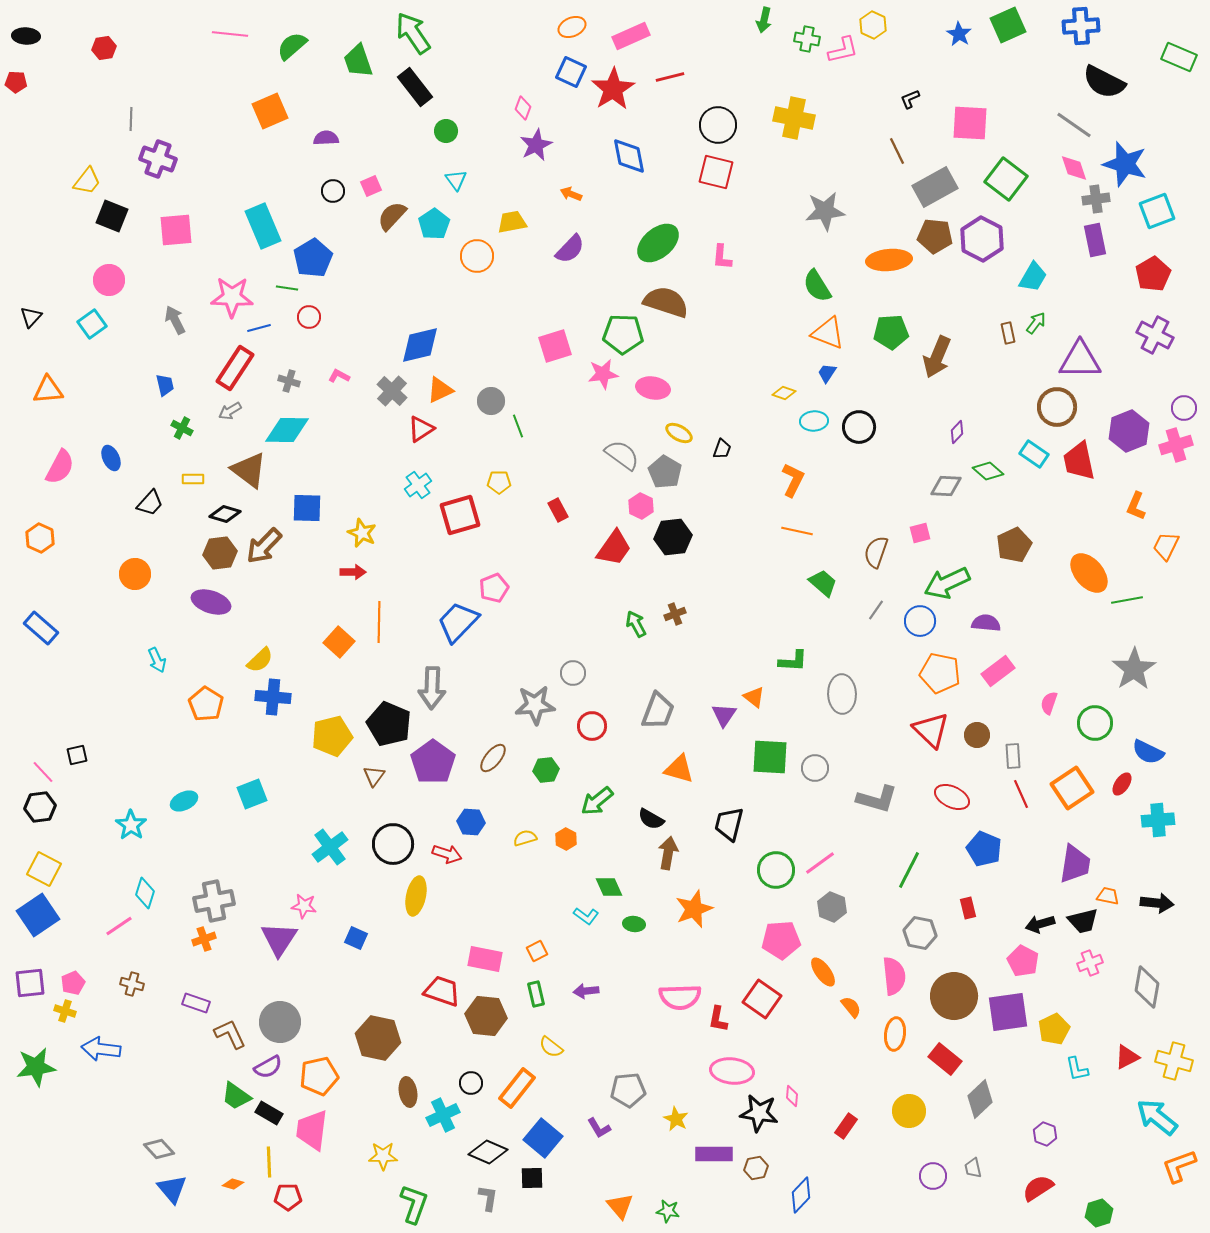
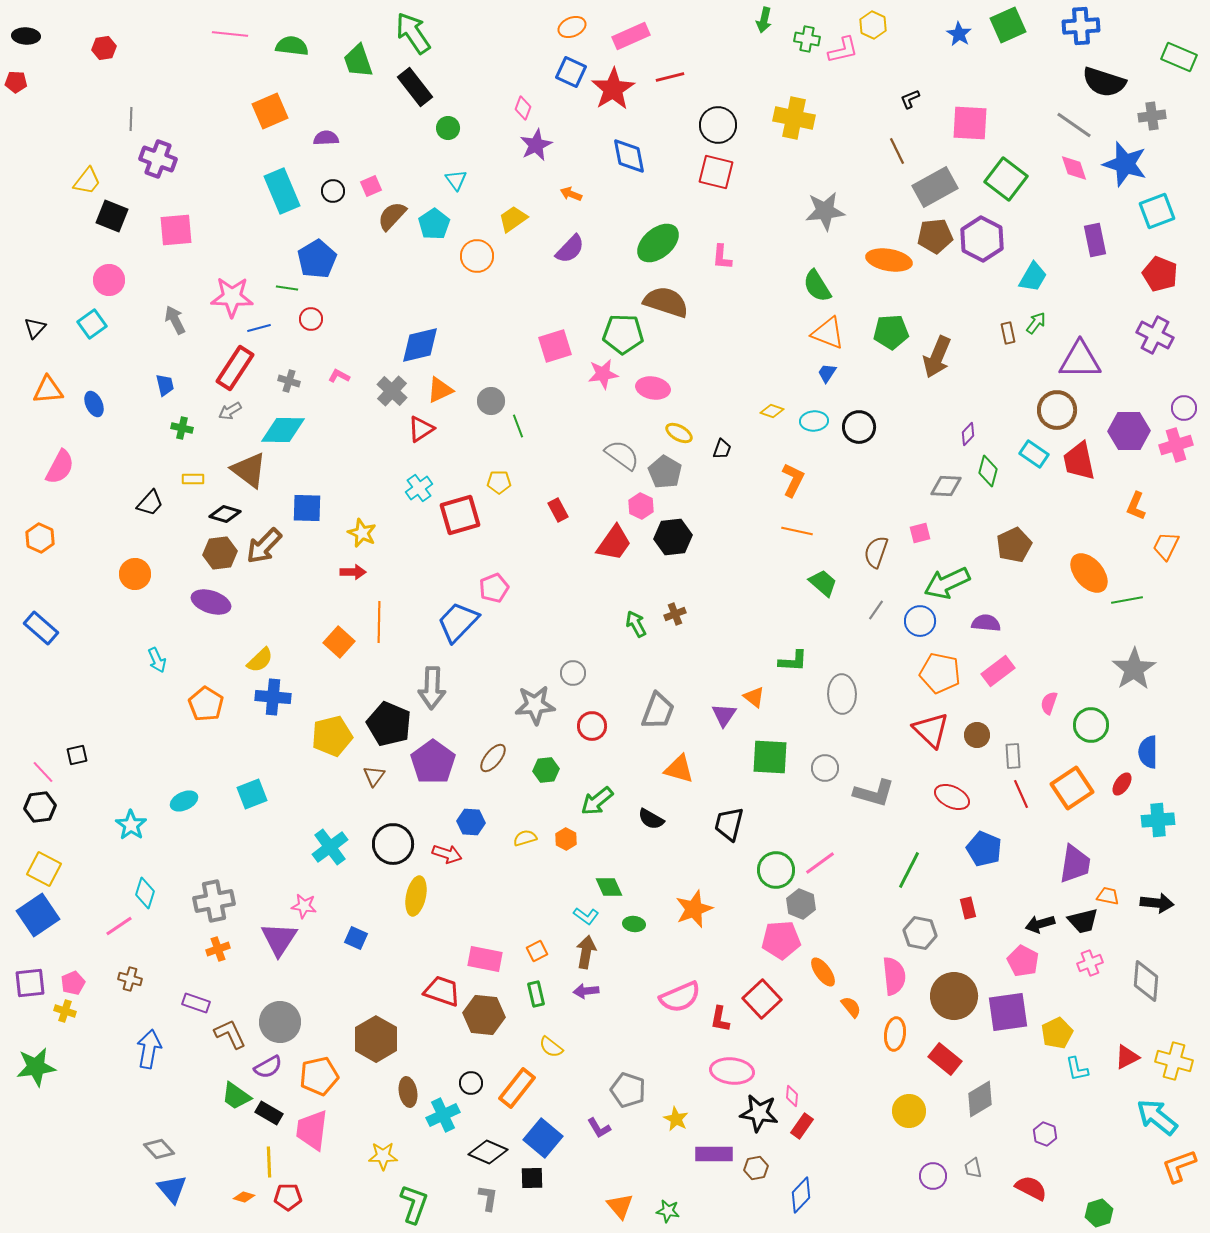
green semicircle at (292, 46): rotated 48 degrees clockwise
black semicircle at (1104, 82): rotated 9 degrees counterclockwise
green circle at (446, 131): moved 2 px right, 3 px up
gray cross at (1096, 199): moved 56 px right, 83 px up
yellow trapezoid at (512, 222): moved 1 px right, 3 px up; rotated 24 degrees counterclockwise
cyan rectangle at (263, 226): moved 19 px right, 35 px up
brown pentagon at (935, 236): rotated 12 degrees counterclockwise
blue pentagon at (313, 258): moved 4 px right, 1 px down
orange ellipse at (889, 260): rotated 15 degrees clockwise
red pentagon at (1153, 274): moved 7 px right; rotated 20 degrees counterclockwise
black triangle at (31, 317): moved 4 px right, 11 px down
red circle at (309, 317): moved 2 px right, 2 px down
yellow diamond at (784, 393): moved 12 px left, 18 px down
brown circle at (1057, 407): moved 3 px down
green cross at (182, 428): rotated 15 degrees counterclockwise
cyan diamond at (287, 430): moved 4 px left
purple hexagon at (1129, 431): rotated 21 degrees clockwise
purple diamond at (957, 432): moved 11 px right, 2 px down
blue ellipse at (111, 458): moved 17 px left, 54 px up
green diamond at (988, 471): rotated 64 degrees clockwise
cyan cross at (418, 485): moved 1 px right, 3 px down
red trapezoid at (614, 548): moved 5 px up
green circle at (1095, 723): moved 4 px left, 2 px down
blue semicircle at (1148, 752): rotated 64 degrees clockwise
gray circle at (815, 768): moved 10 px right
gray L-shape at (877, 799): moved 3 px left, 6 px up
brown arrow at (668, 853): moved 82 px left, 99 px down
gray hexagon at (832, 907): moved 31 px left, 3 px up
orange cross at (204, 939): moved 14 px right, 10 px down
brown cross at (132, 984): moved 2 px left, 5 px up
gray diamond at (1147, 987): moved 1 px left, 6 px up; rotated 6 degrees counterclockwise
pink semicircle at (680, 997): rotated 21 degrees counterclockwise
red square at (762, 999): rotated 12 degrees clockwise
brown hexagon at (486, 1016): moved 2 px left, 1 px up
red L-shape at (718, 1019): moved 2 px right
yellow pentagon at (1054, 1029): moved 3 px right, 4 px down
brown hexagon at (378, 1038): moved 2 px left, 1 px down; rotated 18 degrees clockwise
blue arrow at (101, 1049): moved 48 px right; rotated 93 degrees clockwise
gray pentagon at (628, 1090): rotated 24 degrees clockwise
gray diamond at (980, 1099): rotated 12 degrees clockwise
red rectangle at (846, 1126): moved 44 px left
orange diamond at (233, 1184): moved 11 px right, 13 px down
red semicircle at (1038, 1188): moved 7 px left; rotated 60 degrees clockwise
